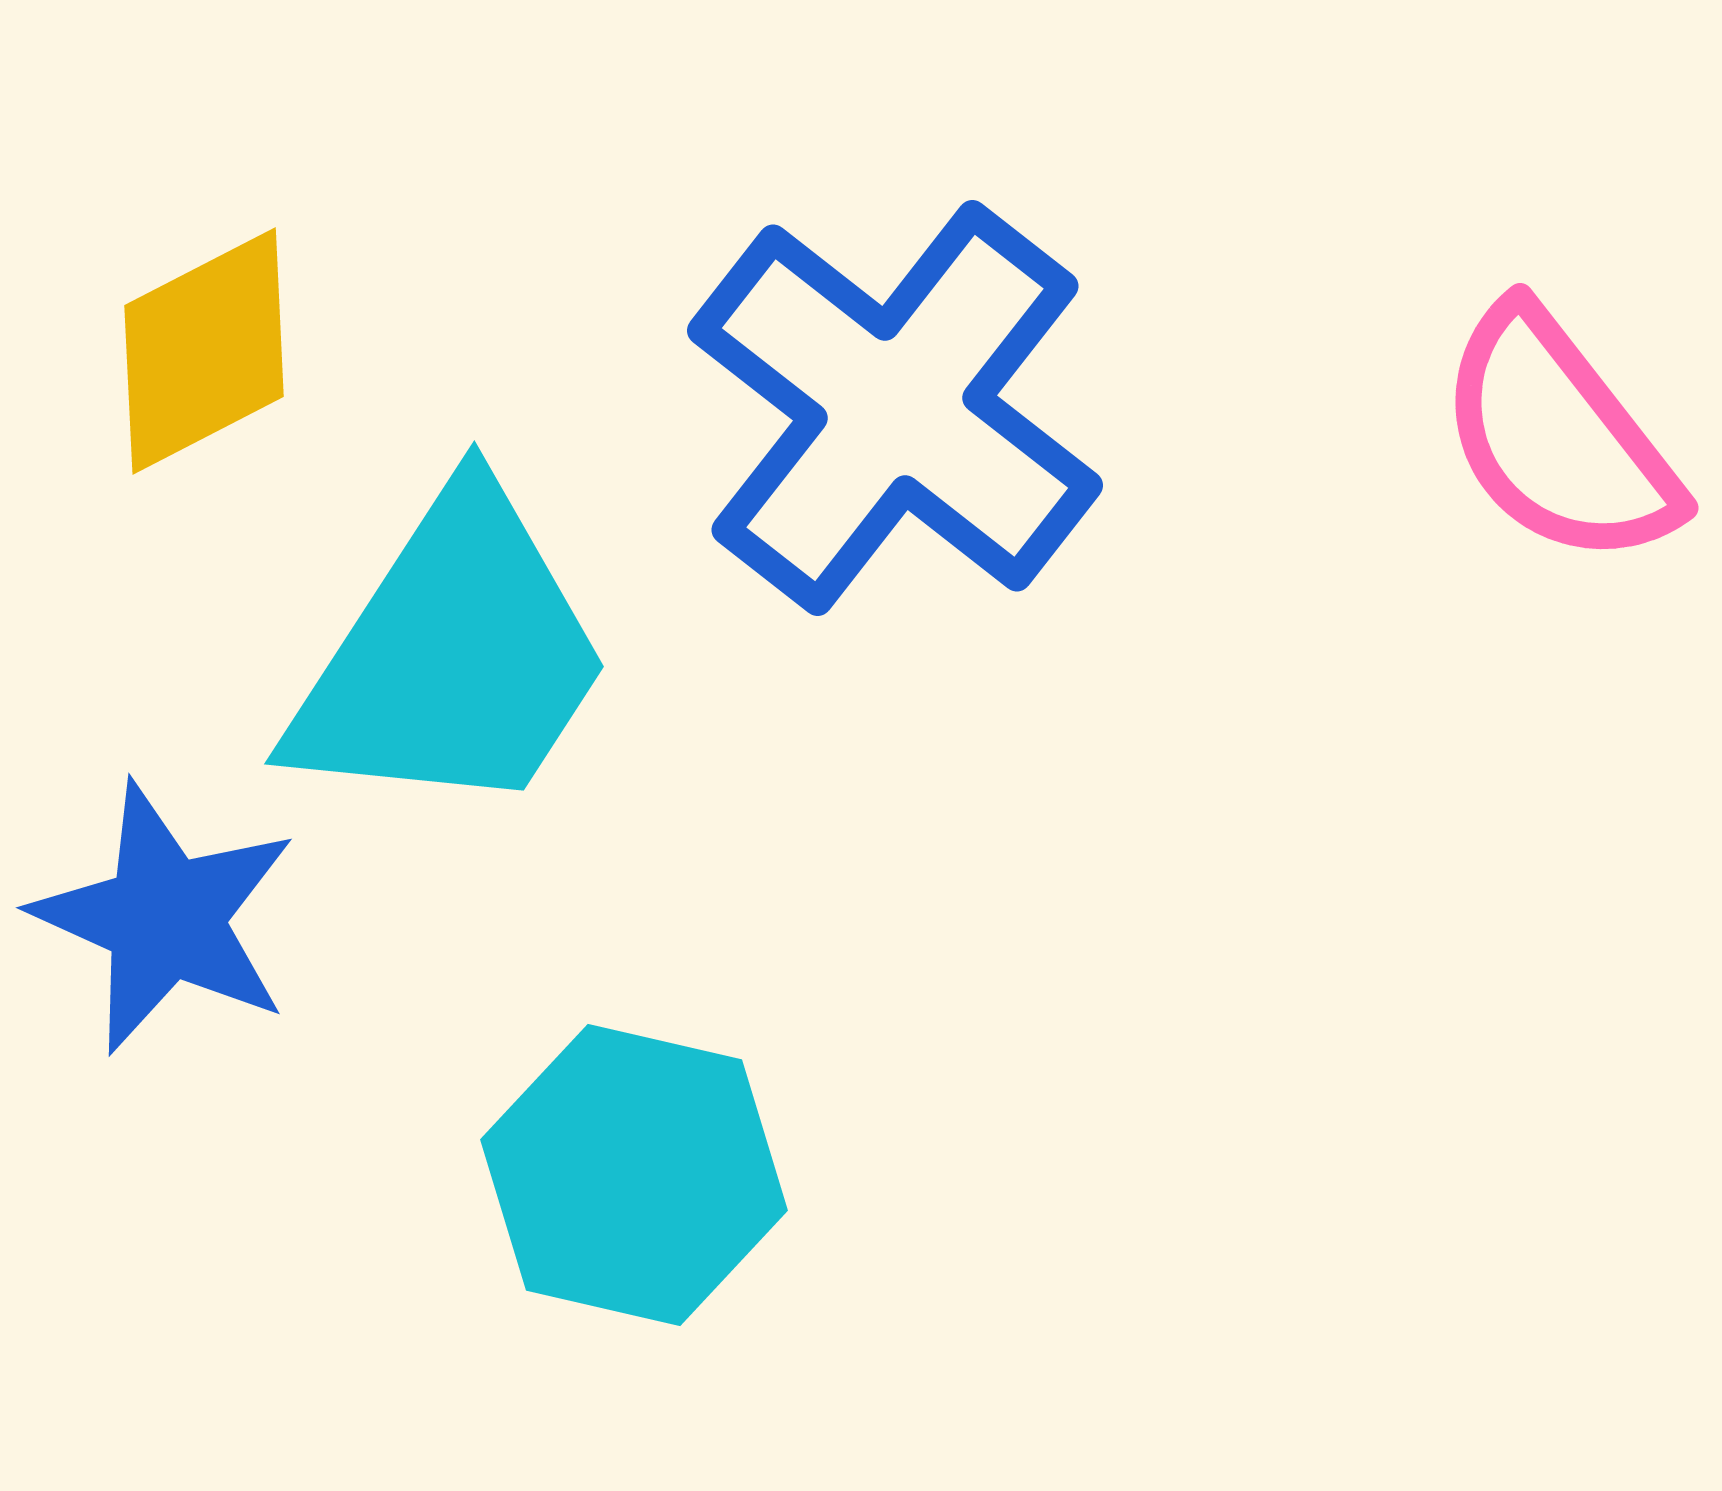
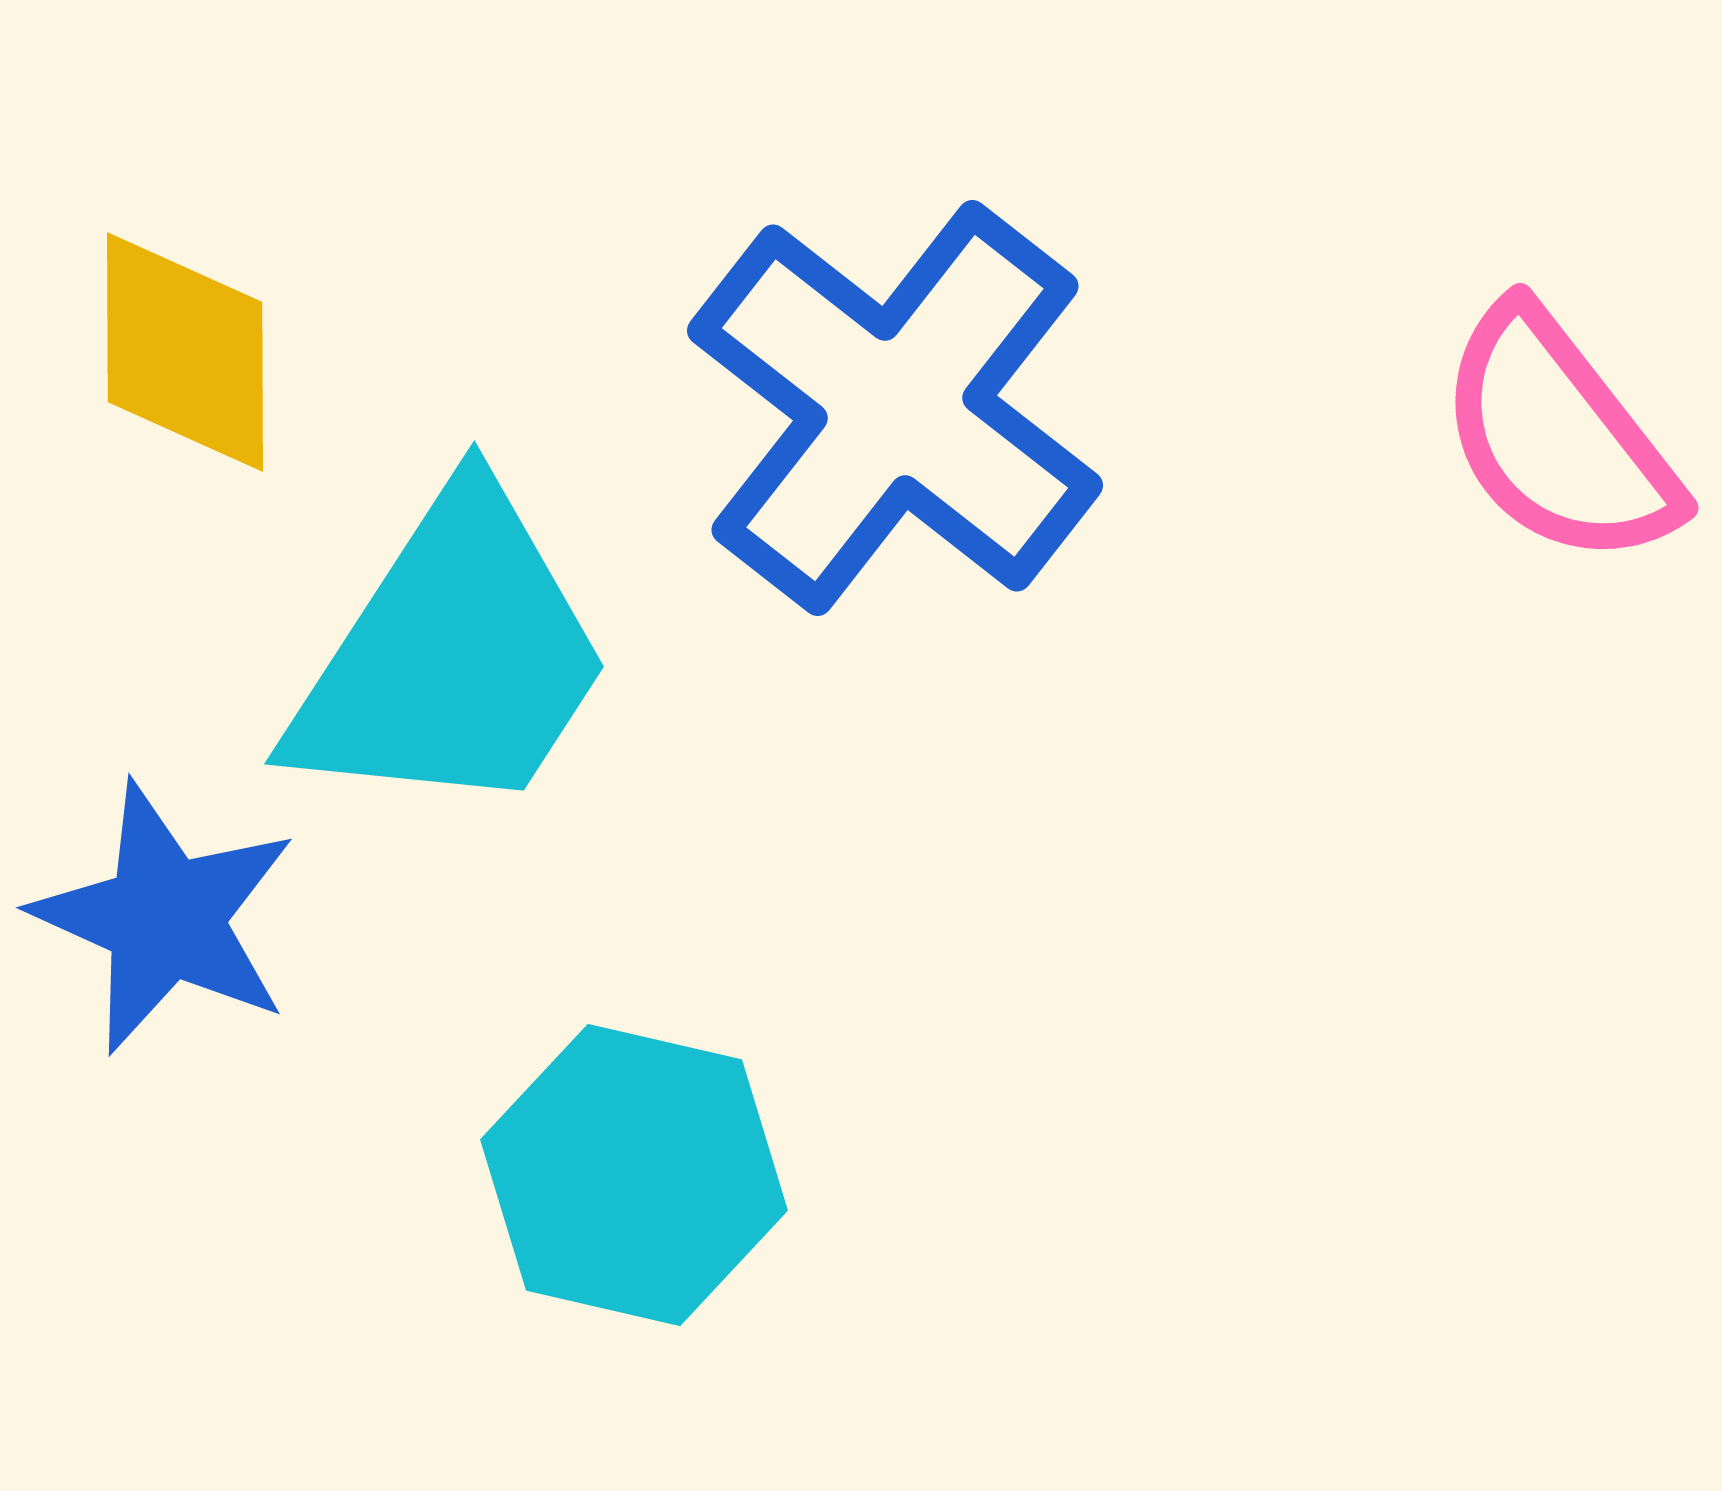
yellow diamond: moved 19 px left, 1 px down; rotated 63 degrees counterclockwise
